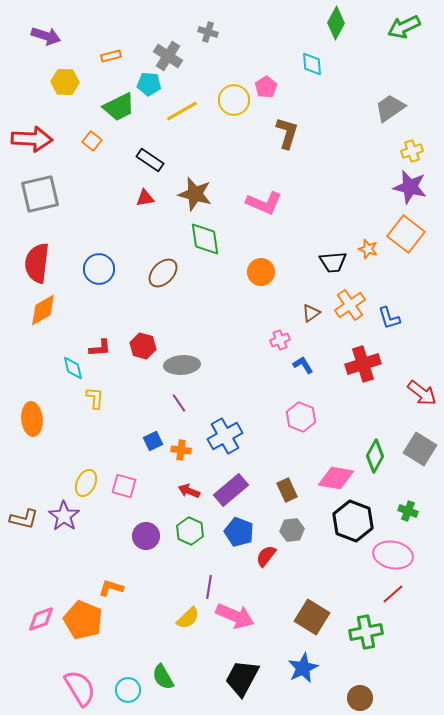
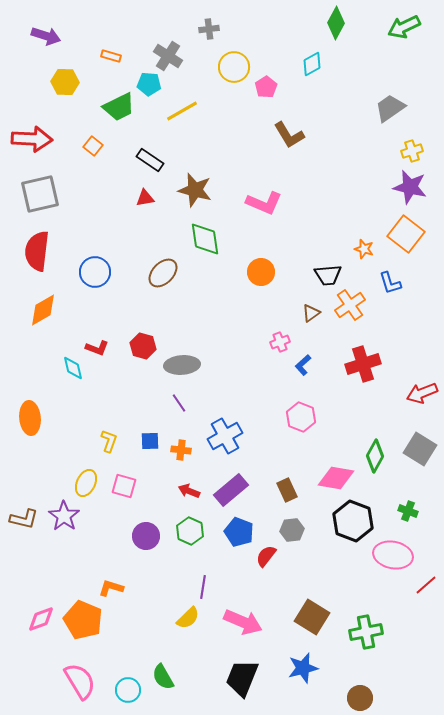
gray cross at (208, 32): moved 1 px right, 3 px up; rotated 24 degrees counterclockwise
orange rectangle at (111, 56): rotated 30 degrees clockwise
cyan diamond at (312, 64): rotated 65 degrees clockwise
yellow circle at (234, 100): moved 33 px up
brown L-shape at (287, 133): moved 2 px right, 2 px down; rotated 132 degrees clockwise
orange square at (92, 141): moved 1 px right, 5 px down
brown star at (195, 194): moved 4 px up
orange star at (368, 249): moved 4 px left
black trapezoid at (333, 262): moved 5 px left, 13 px down
red semicircle at (37, 263): moved 12 px up
blue circle at (99, 269): moved 4 px left, 3 px down
blue L-shape at (389, 318): moved 1 px right, 35 px up
pink cross at (280, 340): moved 2 px down
red L-shape at (100, 348): moved 3 px left; rotated 25 degrees clockwise
blue L-shape at (303, 365): rotated 100 degrees counterclockwise
red arrow at (422, 393): rotated 120 degrees clockwise
yellow L-shape at (95, 398): moved 14 px right, 43 px down; rotated 15 degrees clockwise
orange ellipse at (32, 419): moved 2 px left, 1 px up
blue square at (153, 441): moved 3 px left; rotated 24 degrees clockwise
purple line at (209, 587): moved 6 px left
red line at (393, 594): moved 33 px right, 9 px up
pink arrow at (235, 616): moved 8 px right, 6 px down
blue star at (303, 668): rotated 12 degrees clockwise
black trapezoid at (242, 678): rotated 6 degrees counterclockwise
pink semicircle at (80, 688): moved 7 px up
